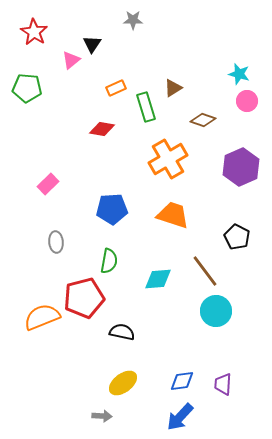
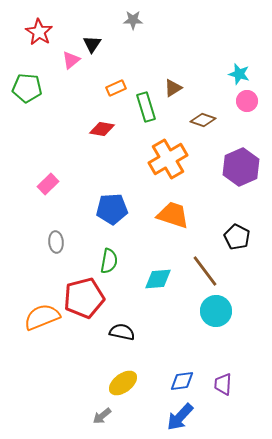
red star: moved 5 px right
gray arrow: rotated 138 degrees clockwise
